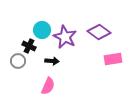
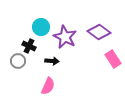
cyan circle: moved 1 px left, 3 px up
pink rectangle: rotated 66 degrees clockwise
